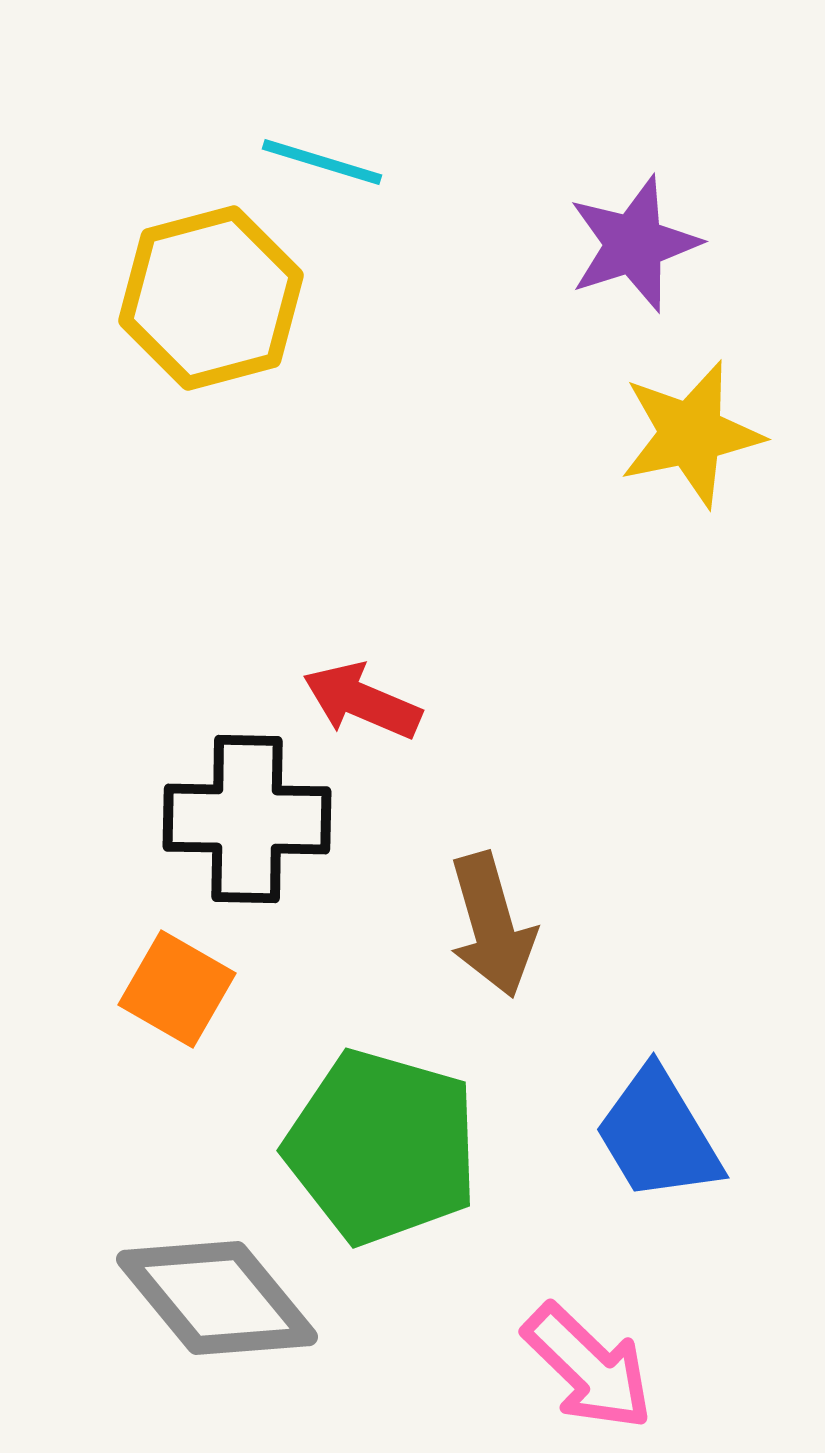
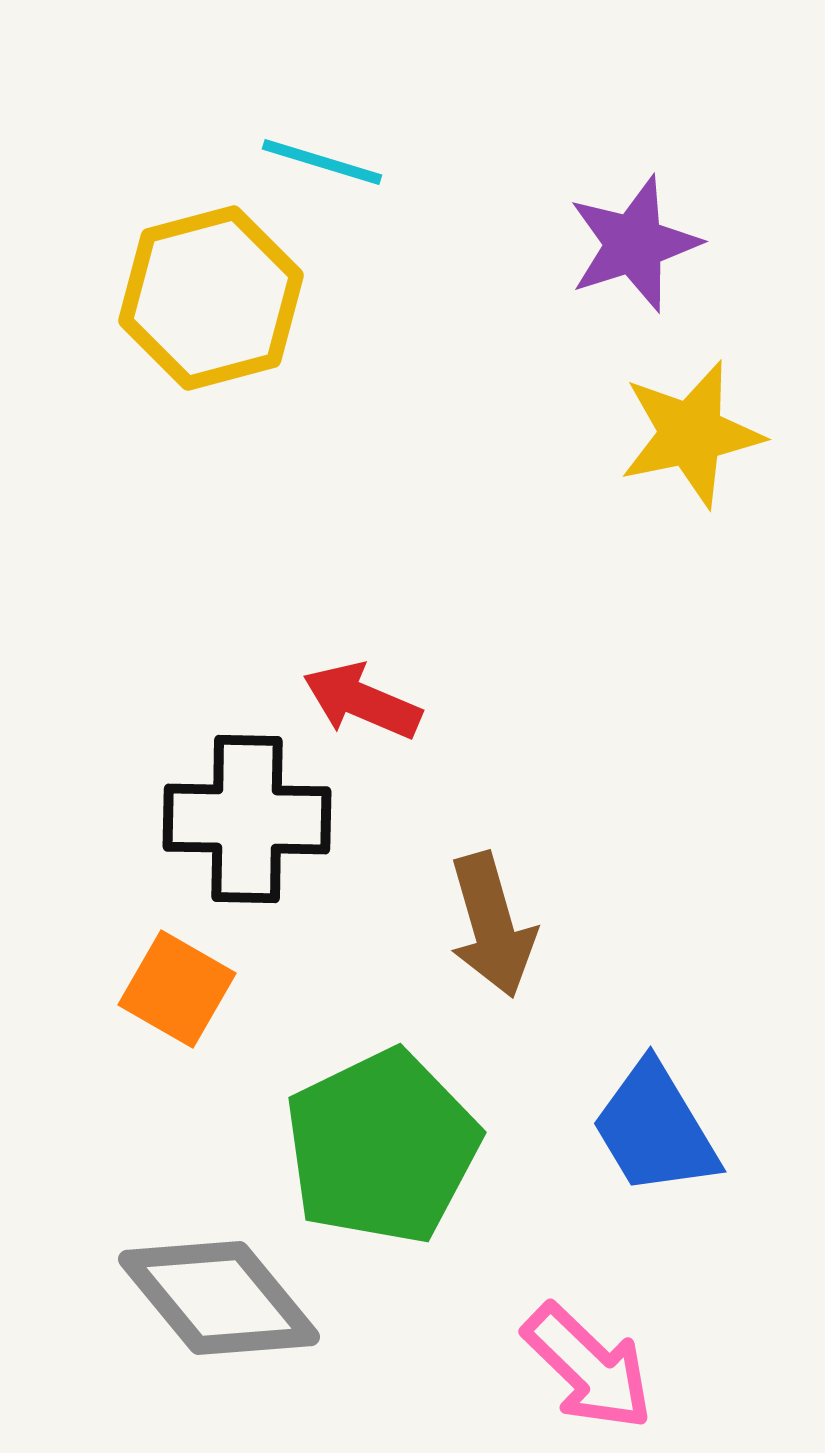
blue trapezoid: moved 3 px left, 6 px up
green pentagon: rotated 30 degrees clockwise
gray diamond: moved 2 px right
